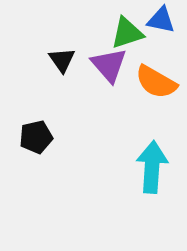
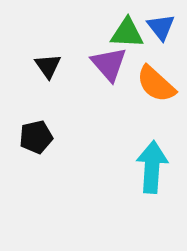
blue triangle: moved 7 px down; rotated 40 degrees clockwise
green triangle: rotated 21 degrees clockwise
black triangle: moved 14 px left, 6 px down
purple triangle: moved 1 px up
orange semicircle: moved 2 px down; rotated 12 degrees clockwise
